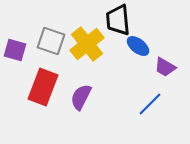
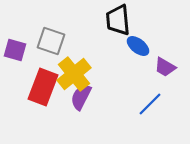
yellow cross: moved 13 px left, 30 px down
